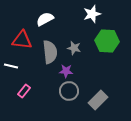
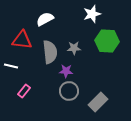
gray star: rotated 16 degrees counterclockwise
gray rectangle: moved 2 px down
